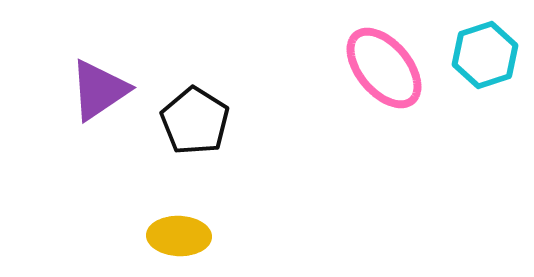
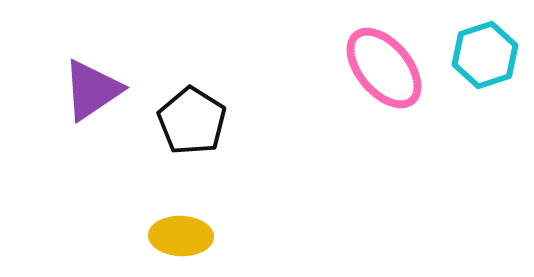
purple triangle: moved 7 px left
black pentagon: moved 3 px left
yellow ellipse: moved 2 px right
